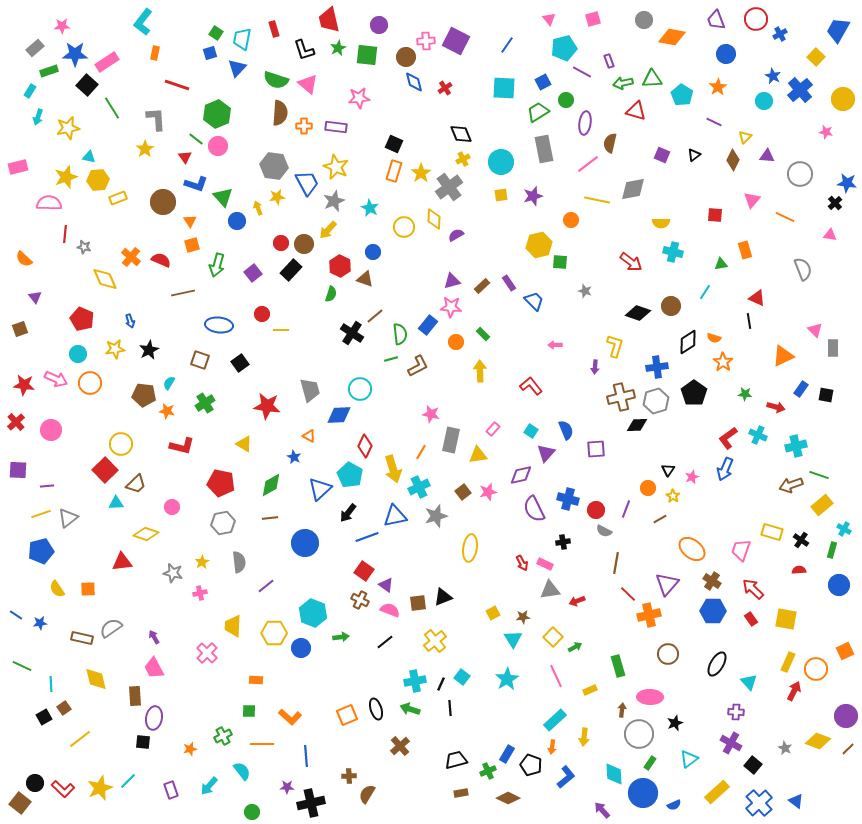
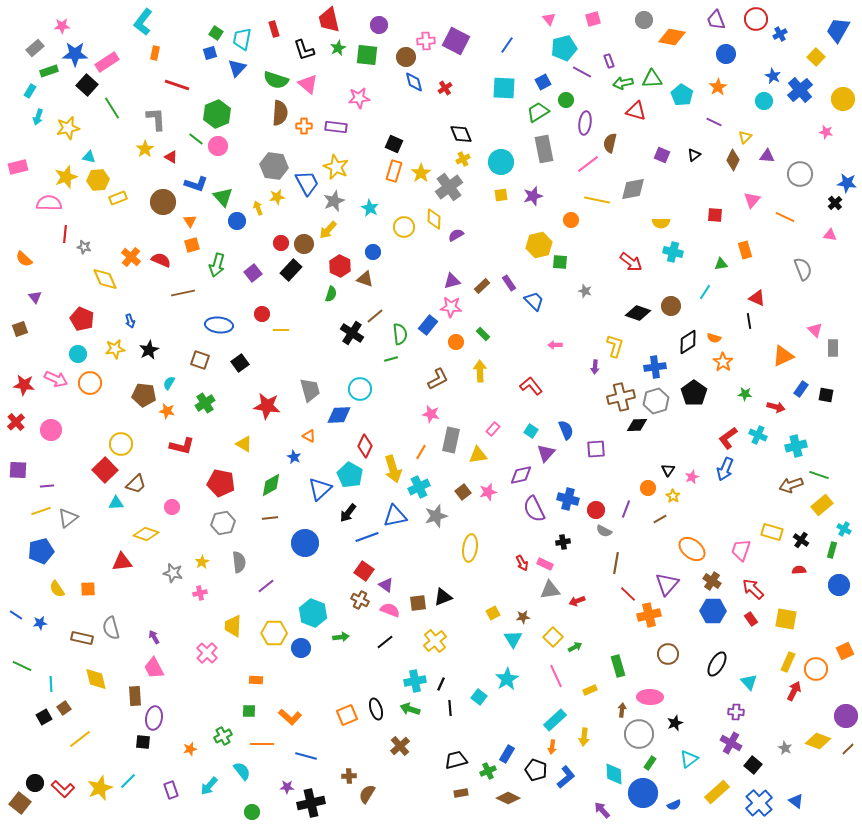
red triangle at (185, 157): moved 14 px left; rotated 24 degrees counterclockwise
brown L-shape at (418, 366): moved 20 px right, 13 px down
blue cross at (657, 367): moved 2 px left
yellow line at (41, 514): moved 3 px up
gray semicircle at (111, 628): rotated 70 degrees counterclockwise
cyan square at (462, 677): moved 17 px right, 20 px down
blue line at (306, 756): rotated 70 degrees counterclockwise
black pentagon at (531, 765): moved 5 px right, 5 px down
